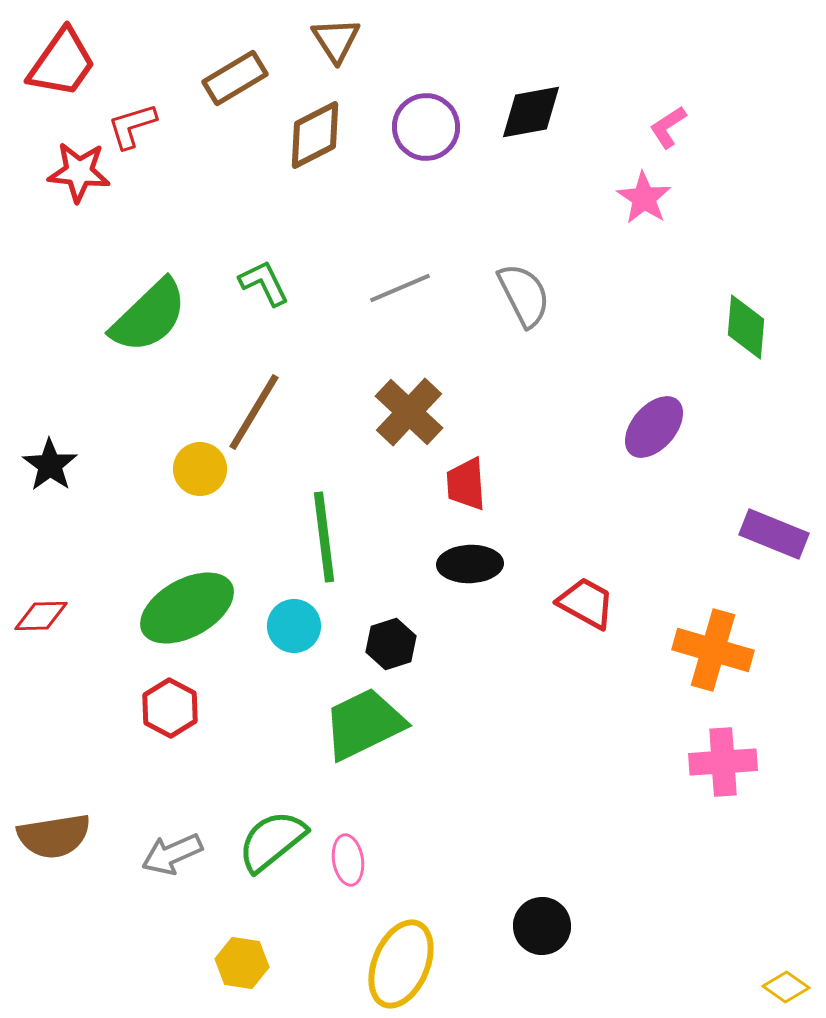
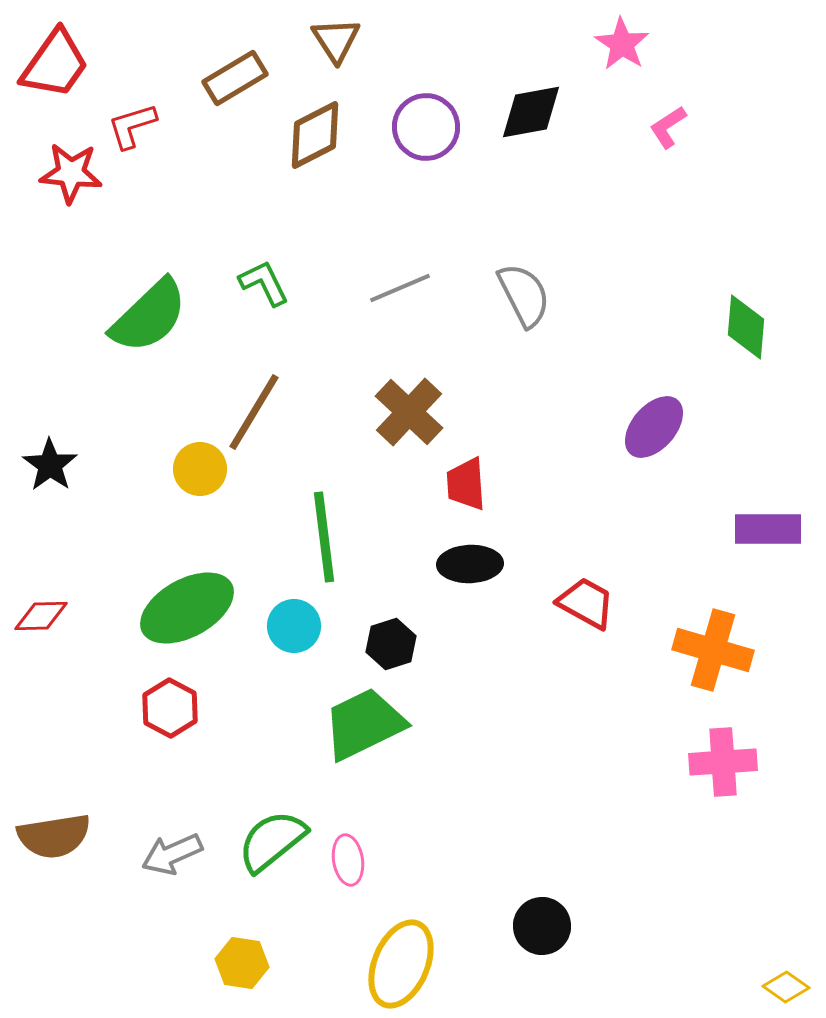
red trapezoid at (62, 63): moved 7 px left, 1 px down
red star at (79, 172): moved 8 px left, 1 px down
pink star at (644, 198): moved 22 px left, 154 px up
purple rectangle at (774, 534): moved 6 px left, 5 px up; rotated 22 degrees counterclockwise
